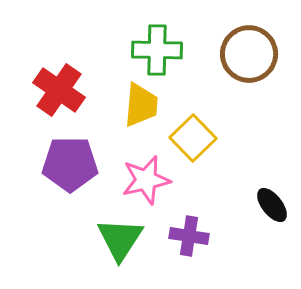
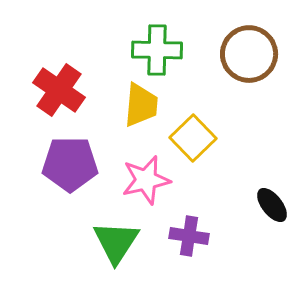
green triangle: moved 4 px left, 3 px down
